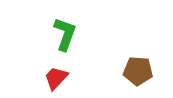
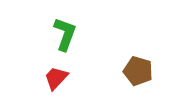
brown pentagon: rotated 12 degrees clockwise
